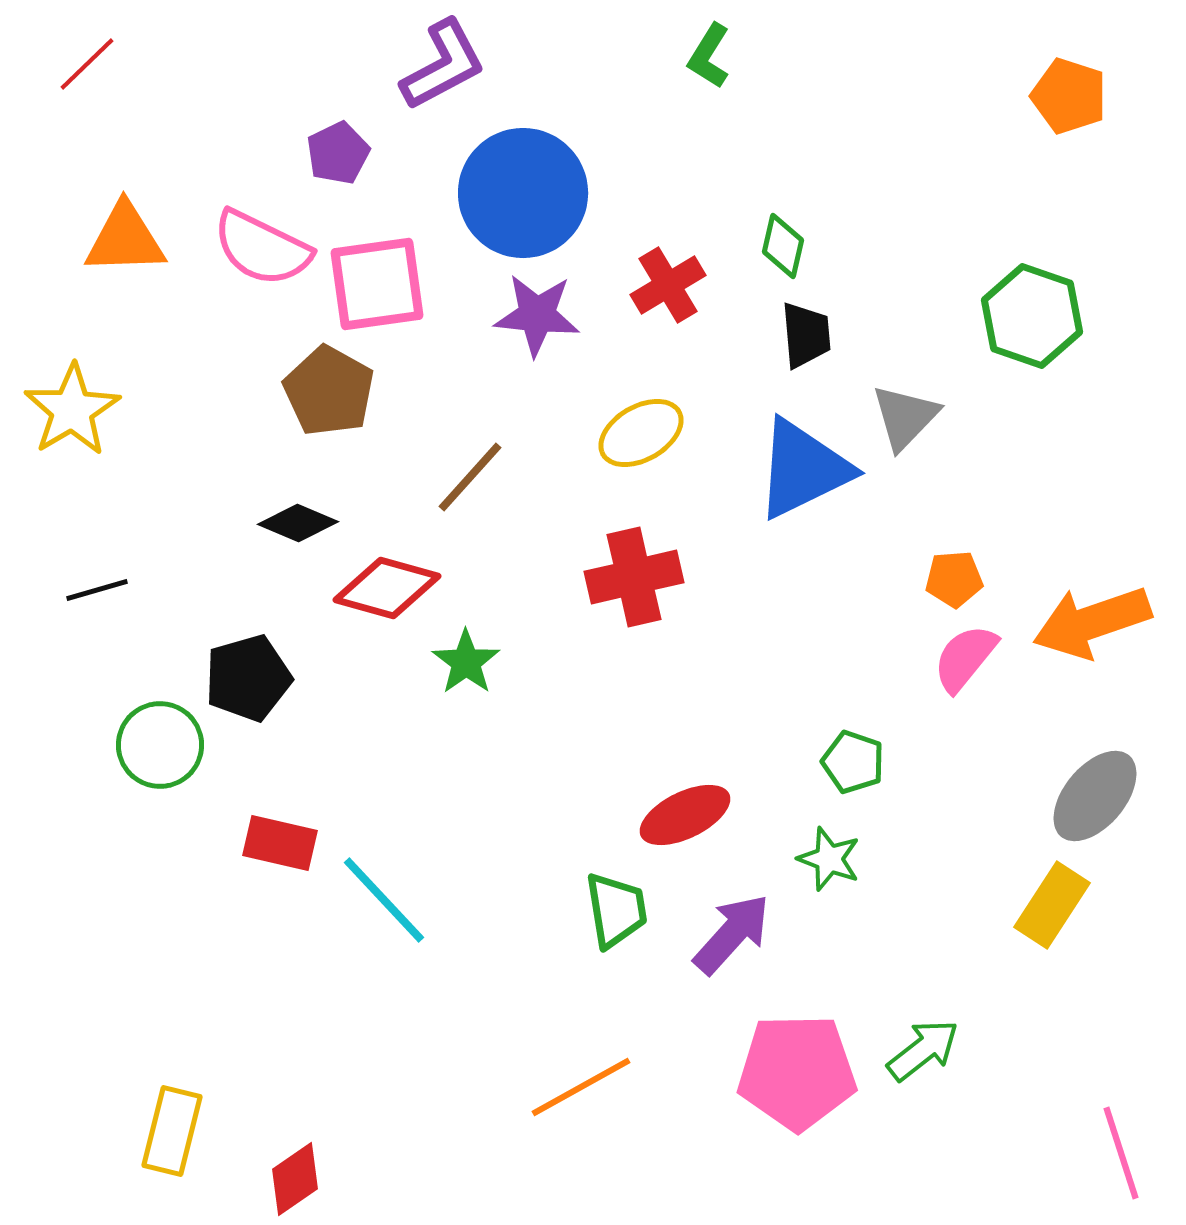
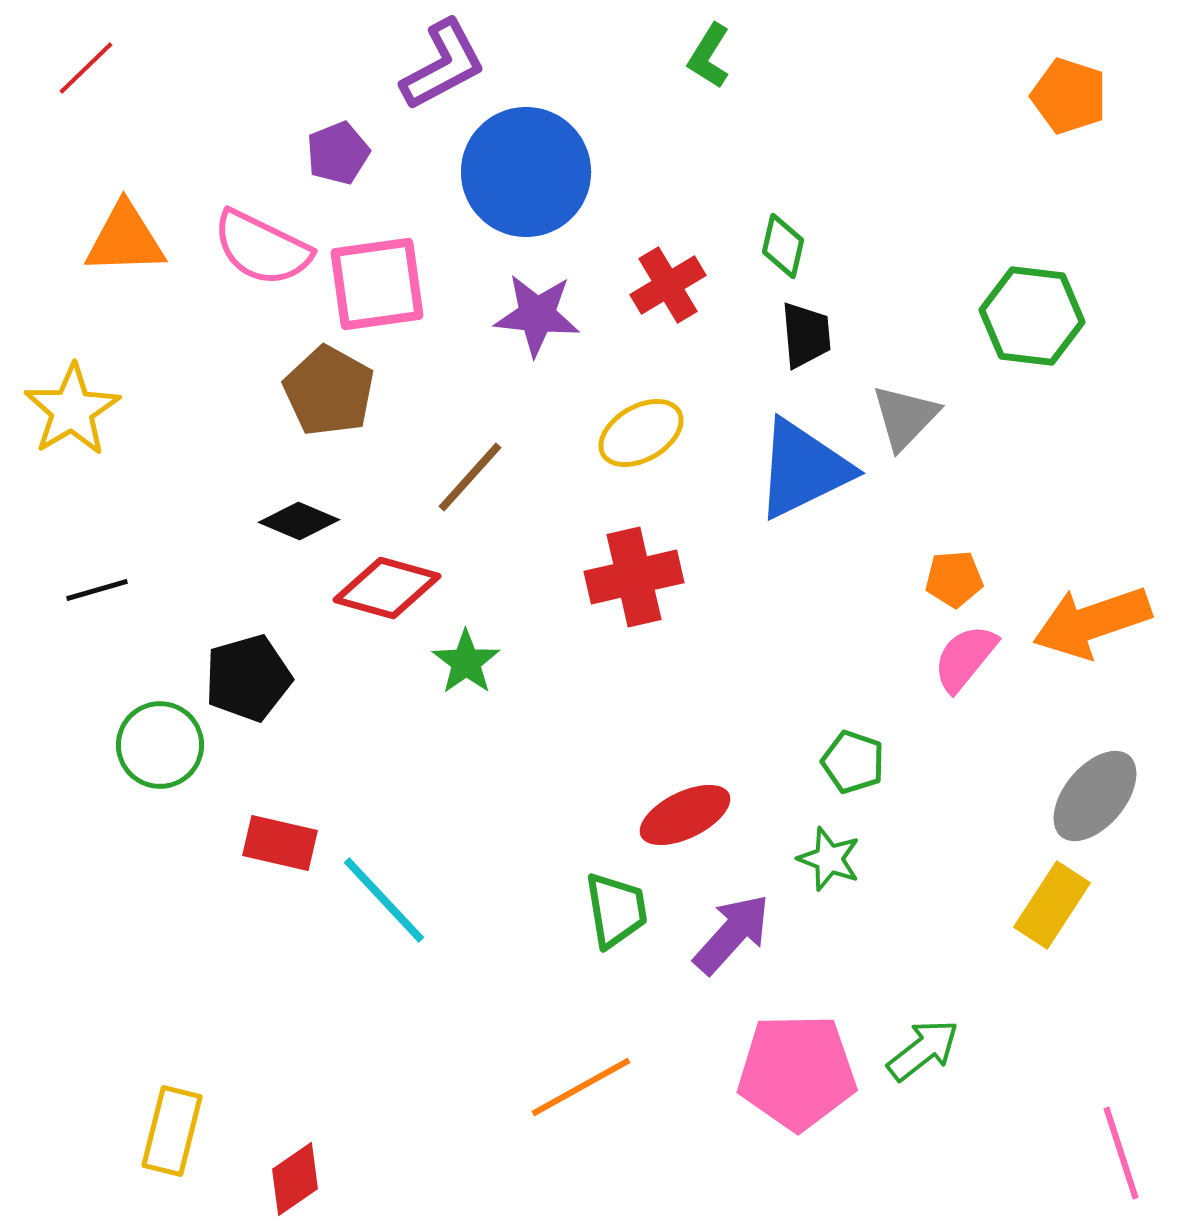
red line at (87, 64): moved 1 px left, 4 px down
purple pentagon at (338, 153): rotated 4 degrees clockwise
blue circle at (523, 193): moved 3 px right, 21 px up
green hexagon at (1032, 316): rotated 12 degrees counterclockwise
black diamond at (298, 523): moved 1 px right, 2 px up
